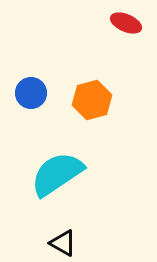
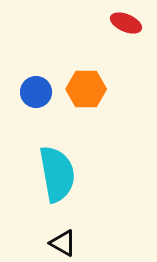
blue circle: moved 5 px right, 1 px up
orange hexagon: moved 6 px left, 11 px up; rotated 15 degrees clockwise
cyan semicircle: rotated 114 degrees clockwise
